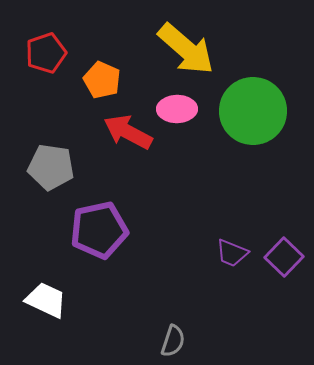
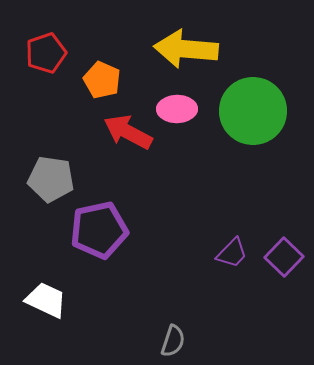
yellow arrow: rotated 144 degrees clockwise
gray pentagon: moved 12 px down
purple trapezoid: rotated 68 degrees counterclockwise
